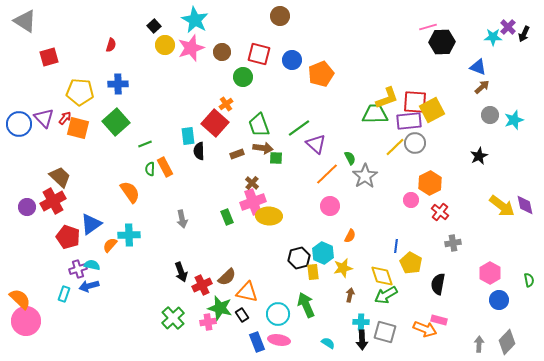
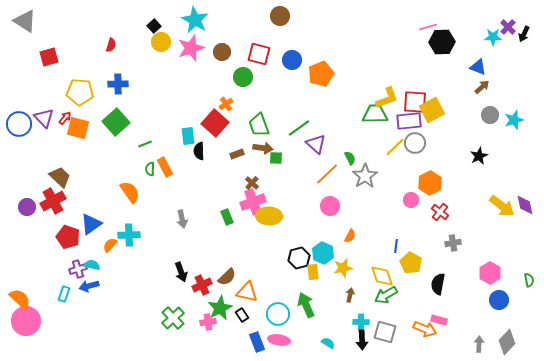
yellow circle at (165, 45): moved 4 px left, 3 px up
green star at (220, 308): rotated 30 degrees clockwise
